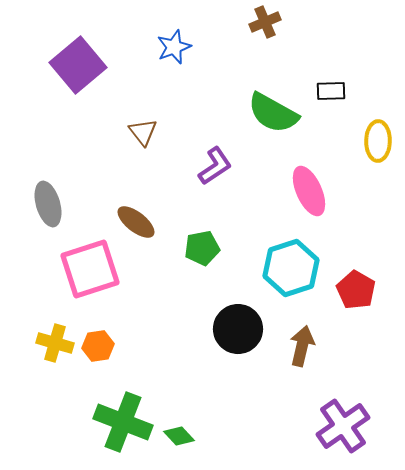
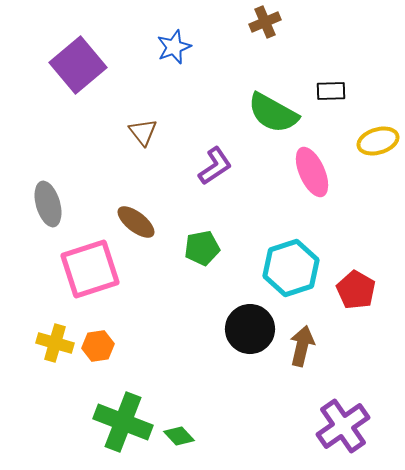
yellow ellipse: rotated 72 degrees clockwise
pink ellipse: moved 3 px right, 19 px up
black circle: moved 12 px right
